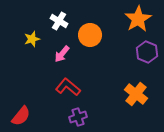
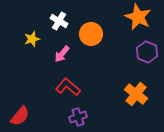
orange star: moved 2 px up; rotated 16 degrees counterclockwise
orange circle: moved 1 px right, 1 px up
red semicircle: moved 1 px left
